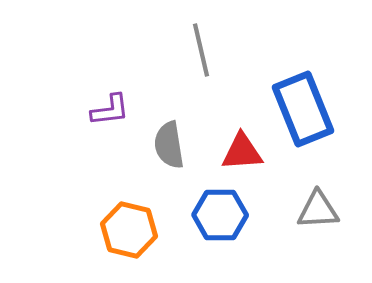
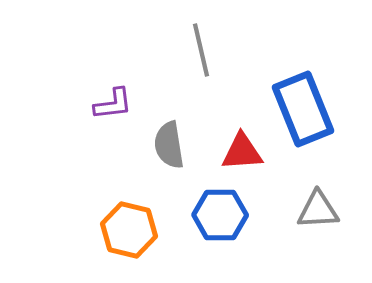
purple L-shape: moved 3 px right, 6 px up
